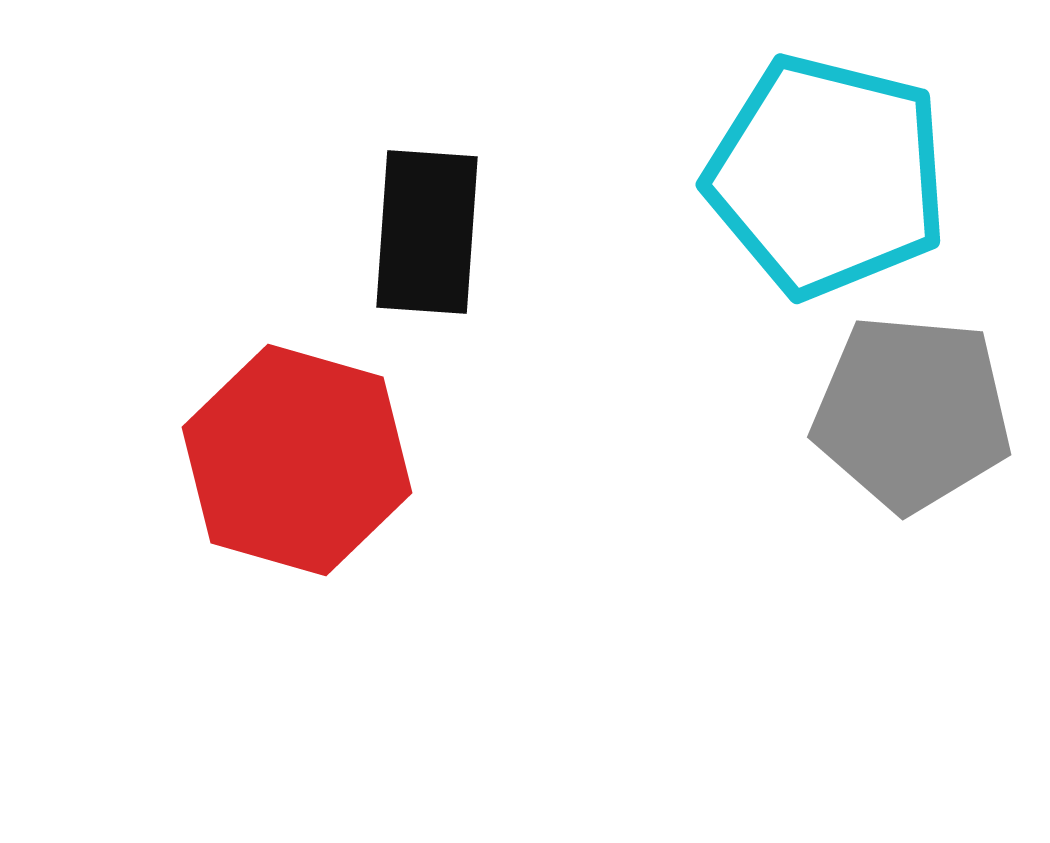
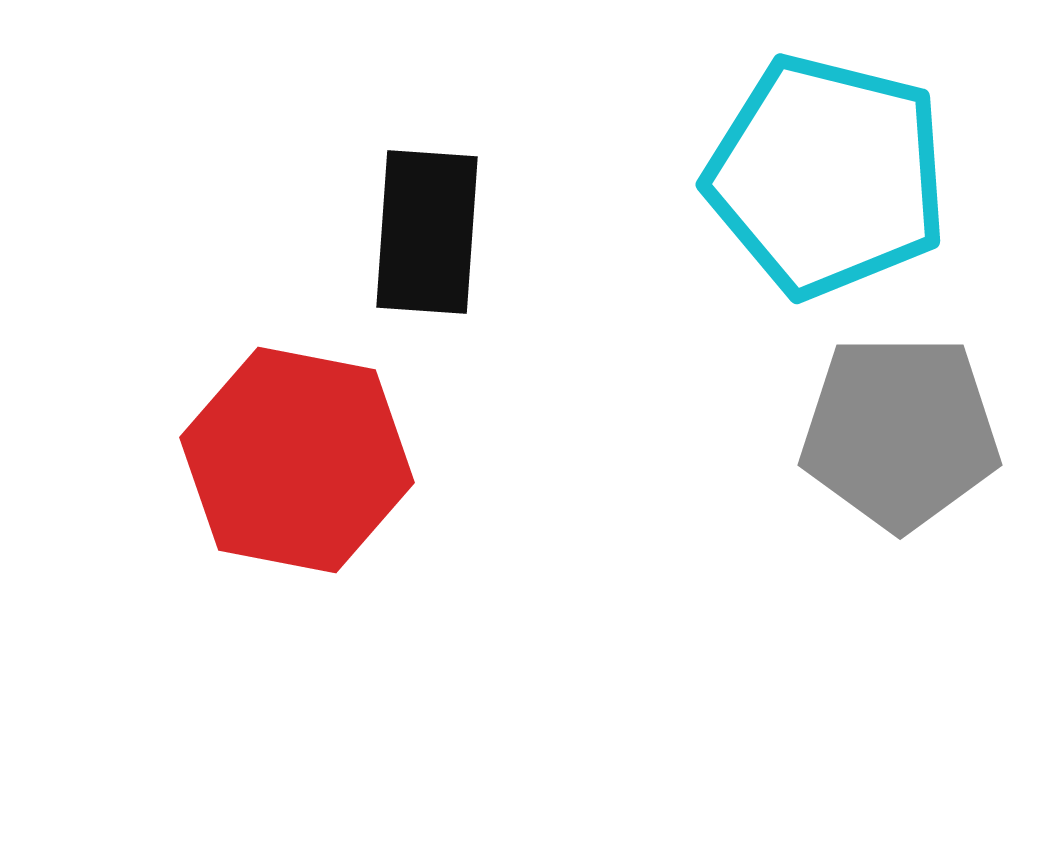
gray pentagon: moved 12 px left, 19 px down; rotated 5 degrees counterclockwise
red hexagon: rotated 5 degrees counterclockwise
